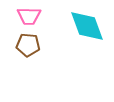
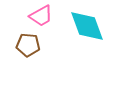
pink trapezoid: moved 12 px right; rotated 30 degrees counterclockwise
